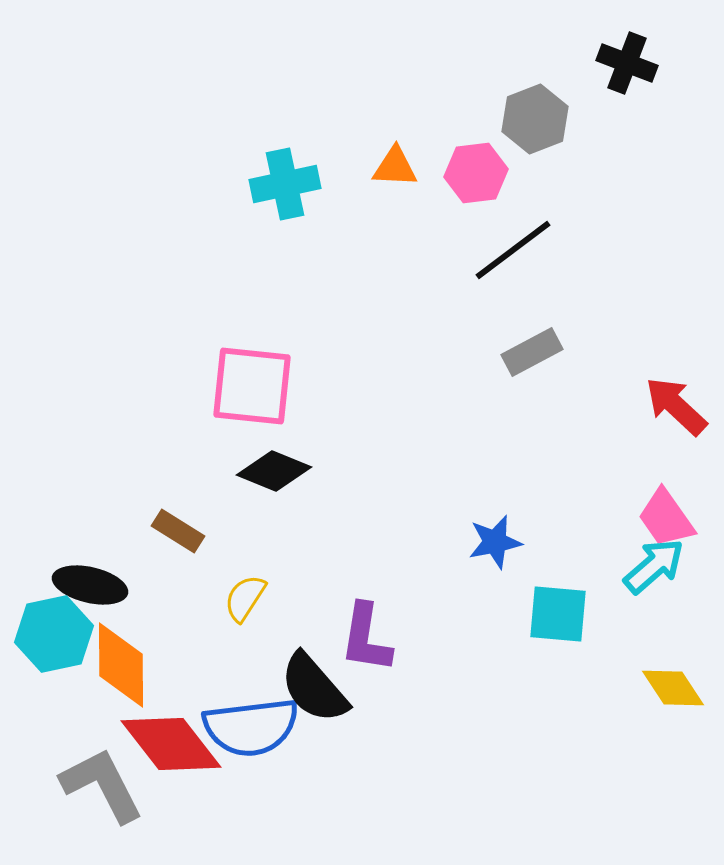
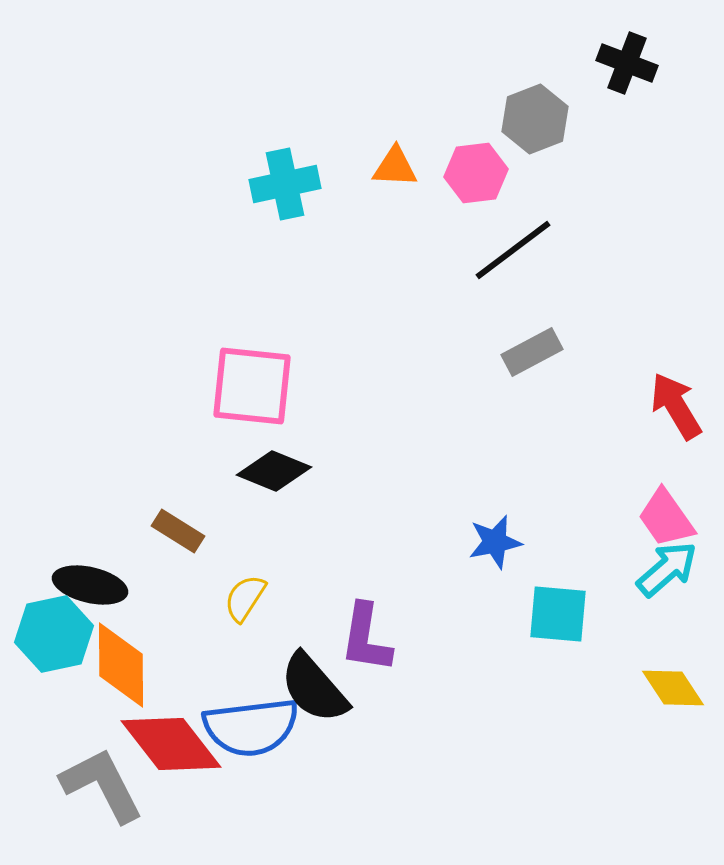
red arrow: rotated 16 degrees clockwise
cyan arrow: moved 13 px right, 3 px down
